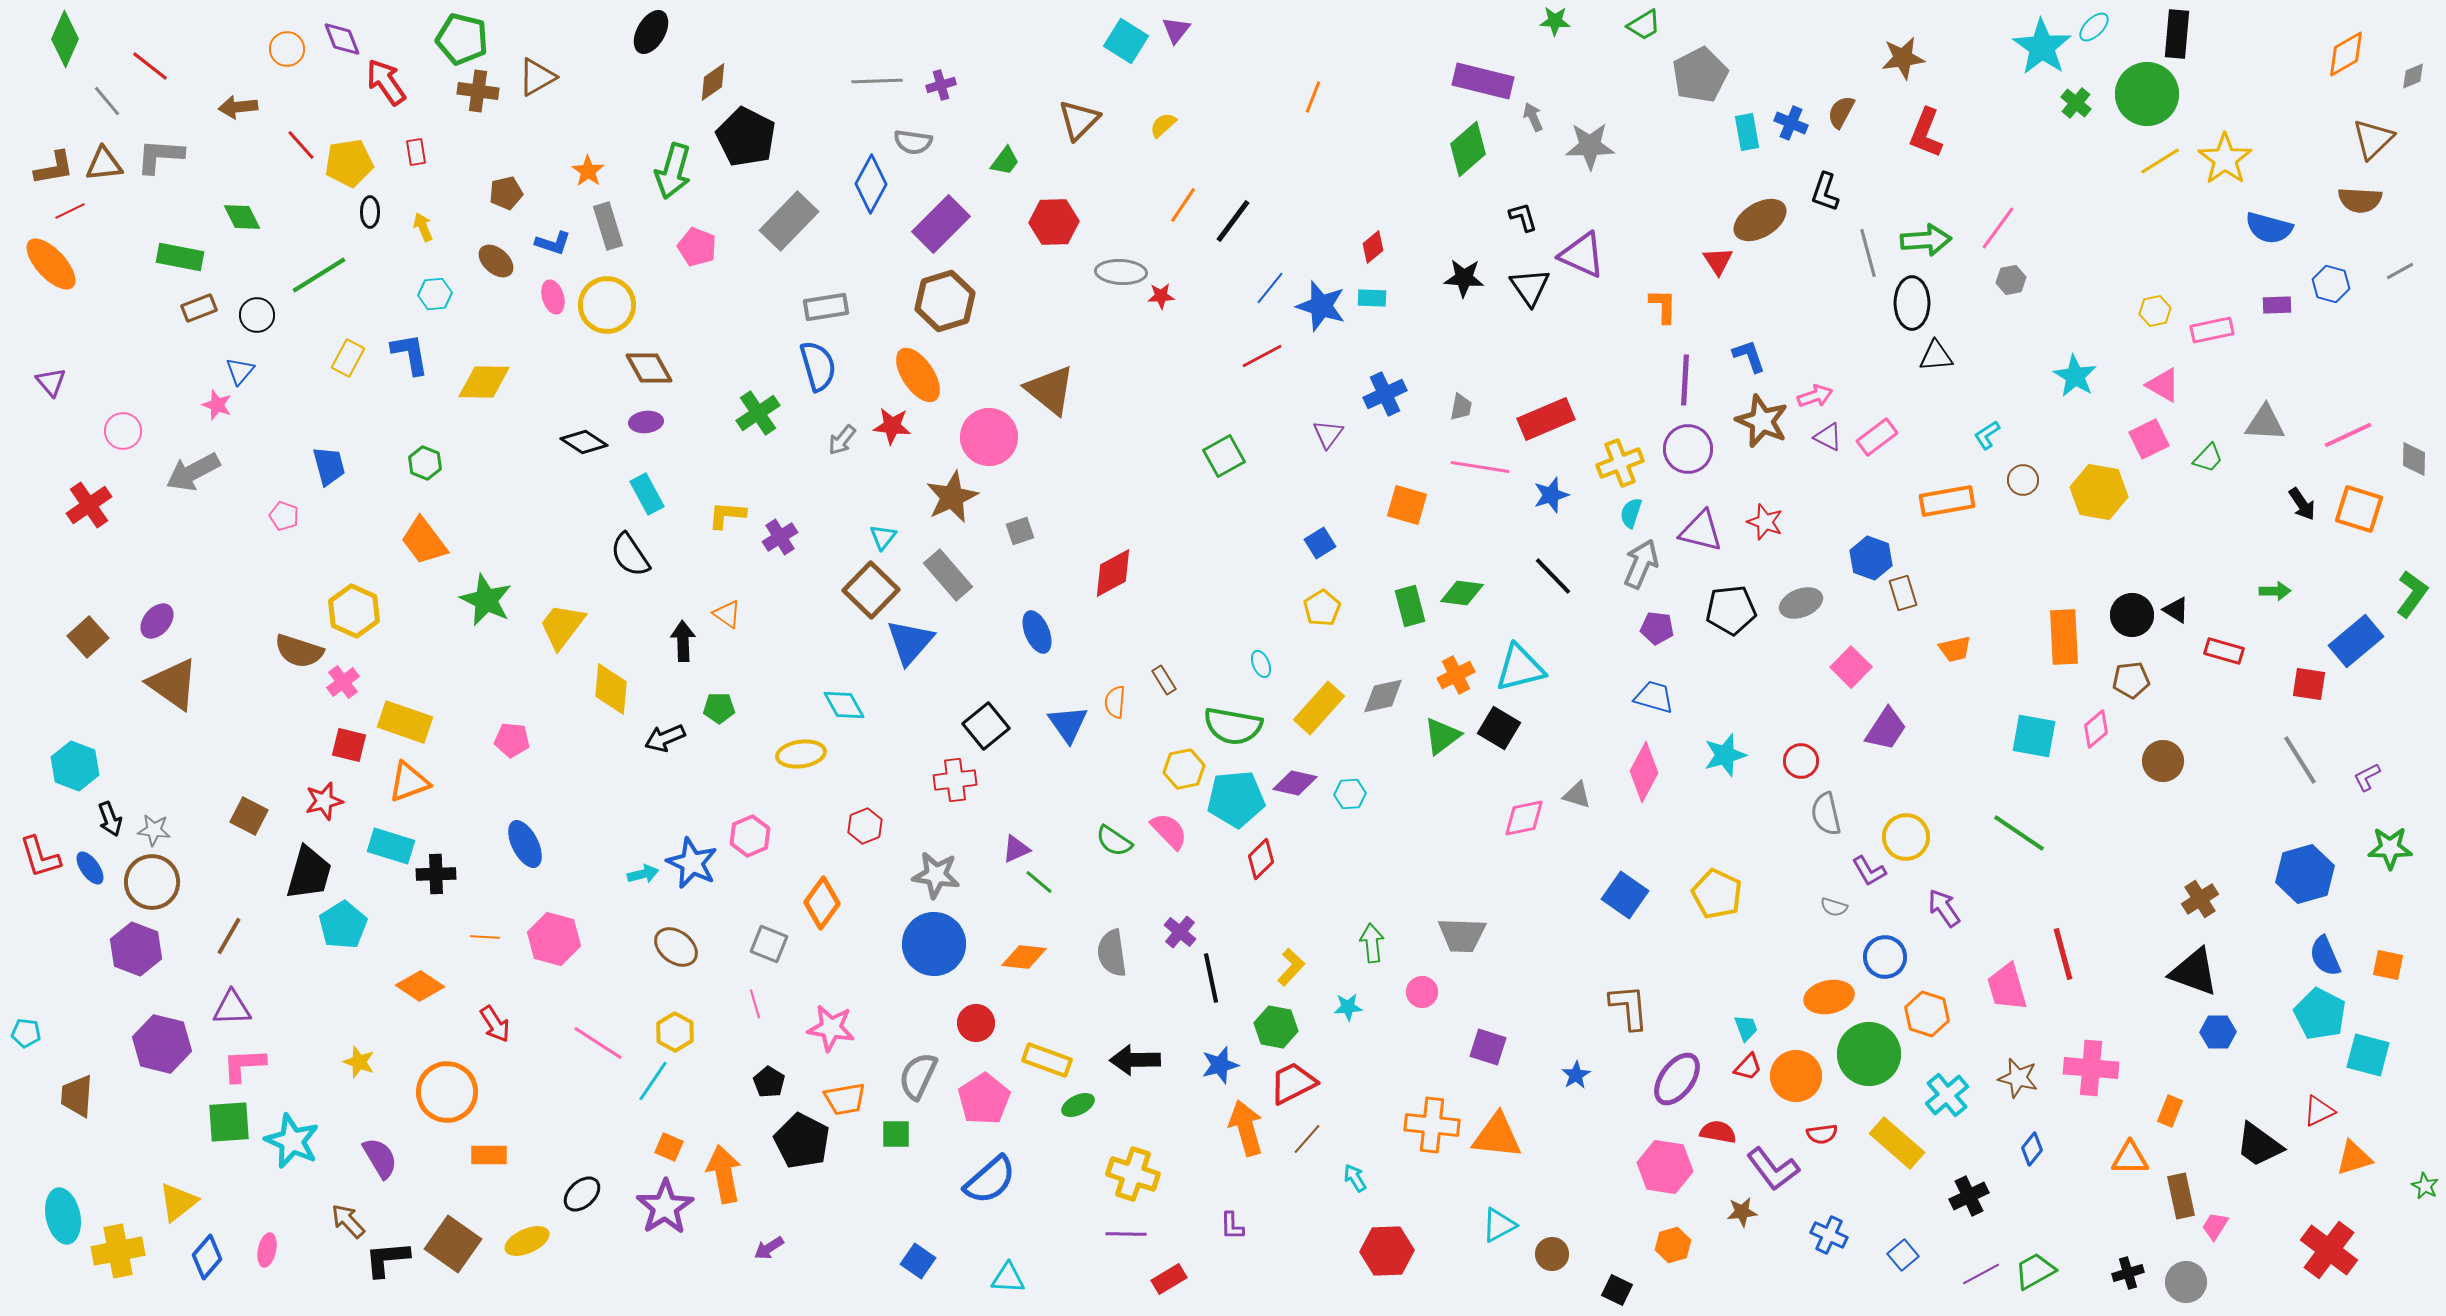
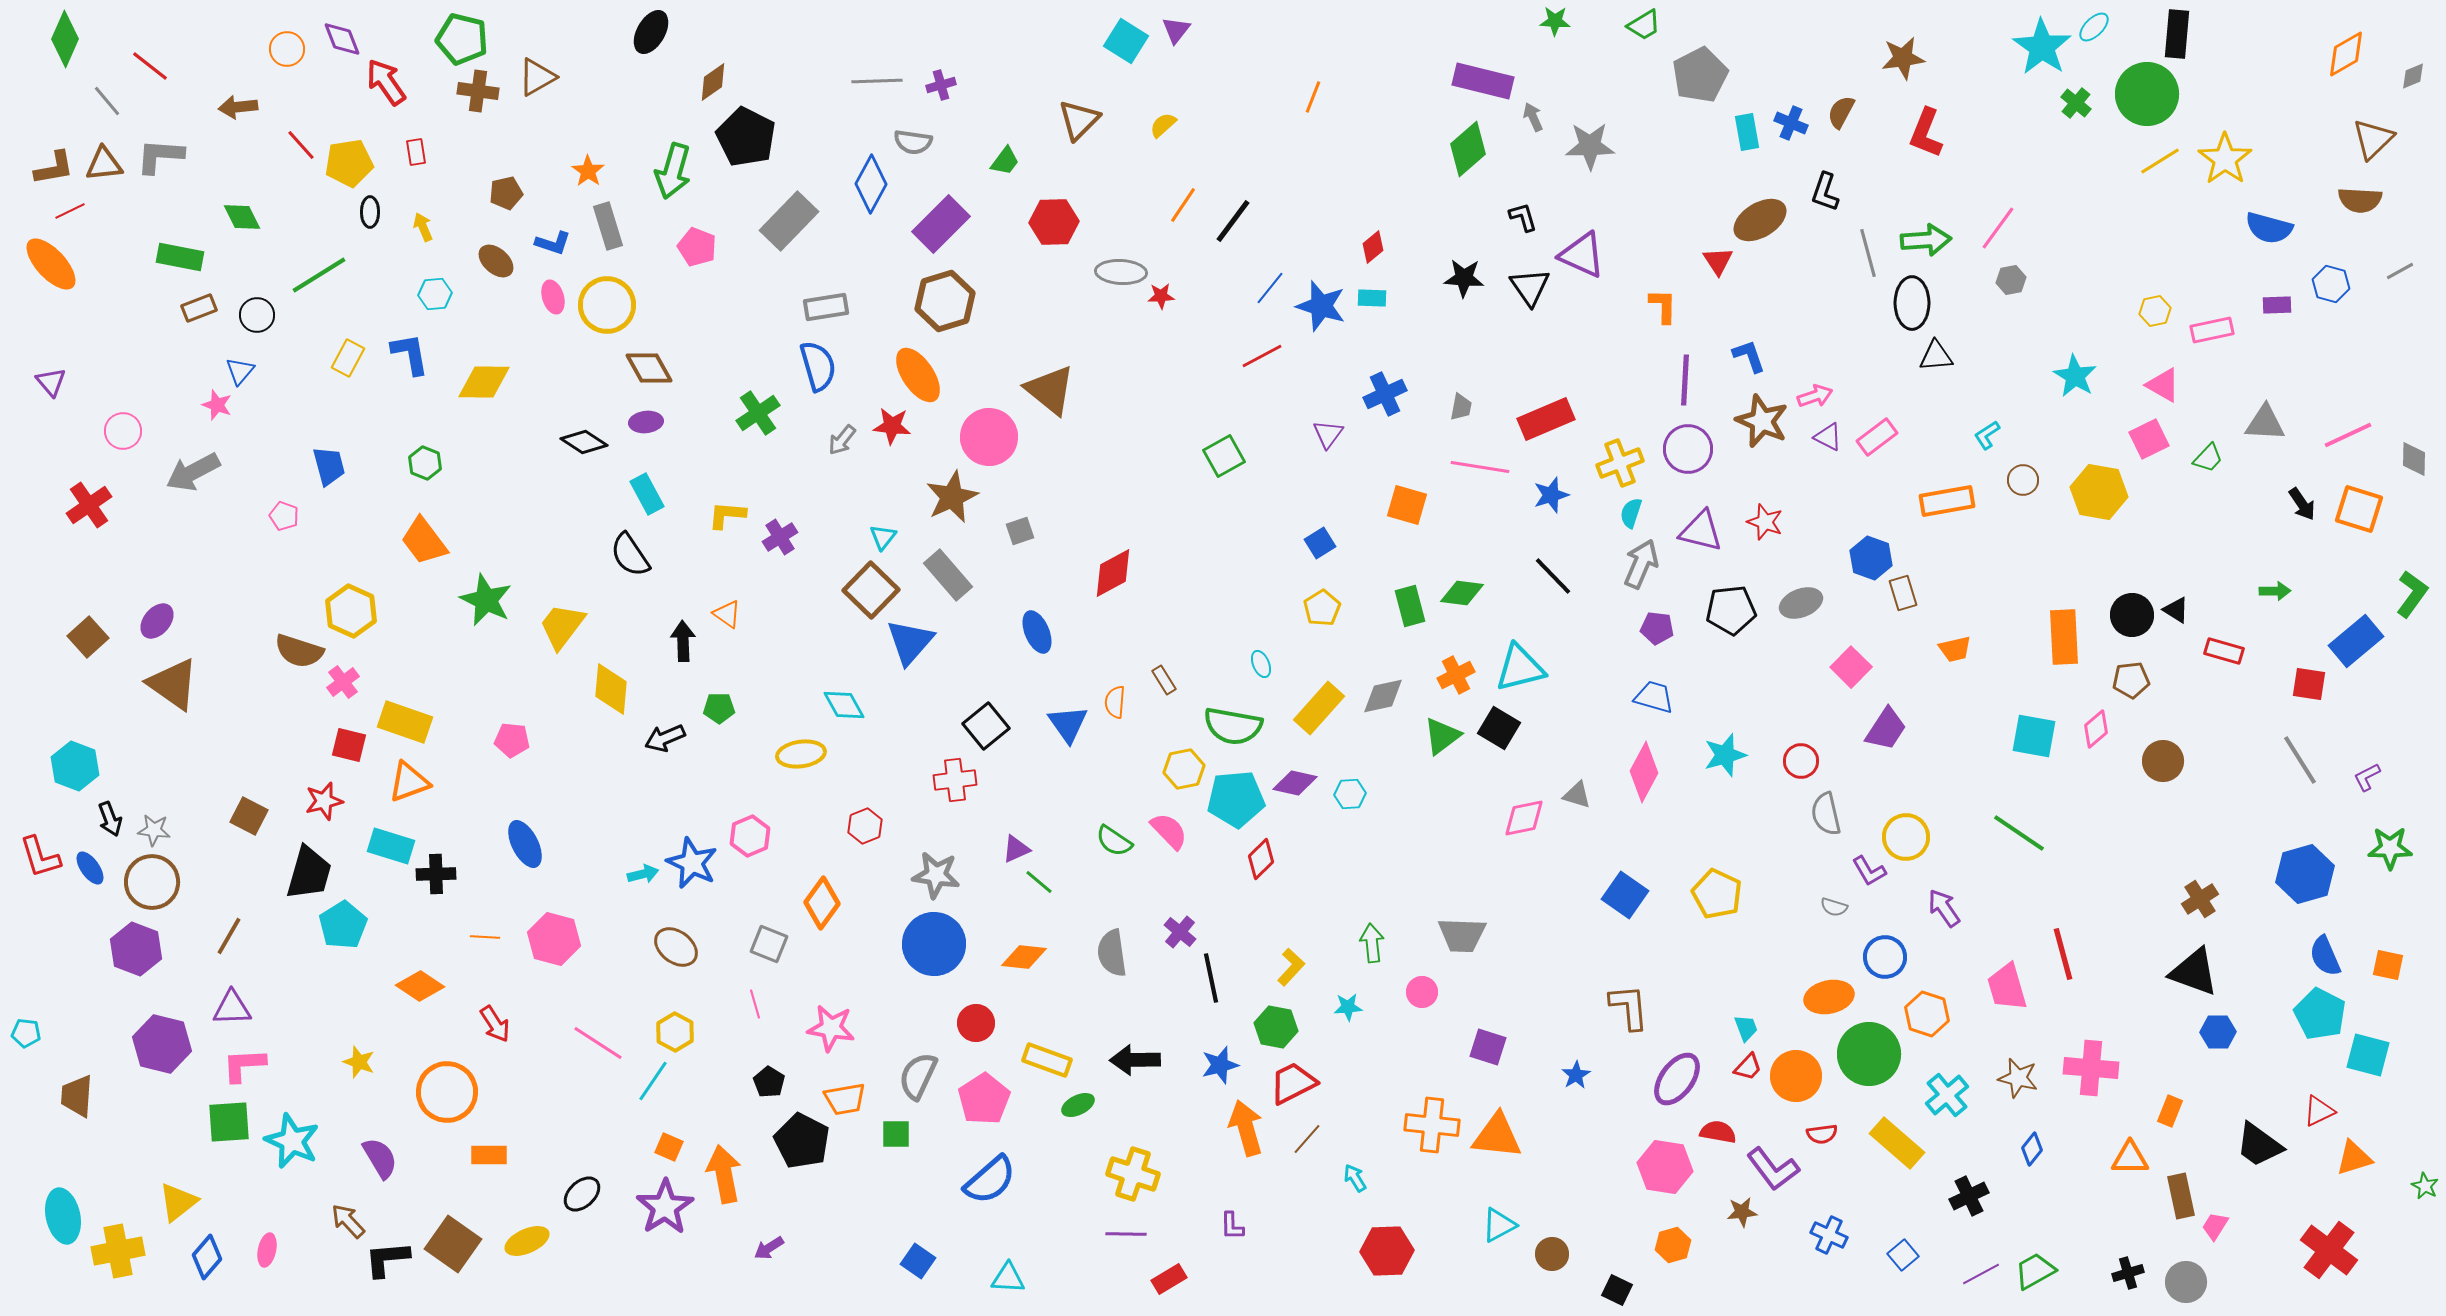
yellow hexagon at (354, 611): moved 3 px left
